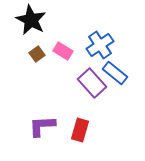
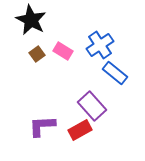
purple rectangle: moved 23 px down
red rectangle: rotated 45 degrees clockwise
